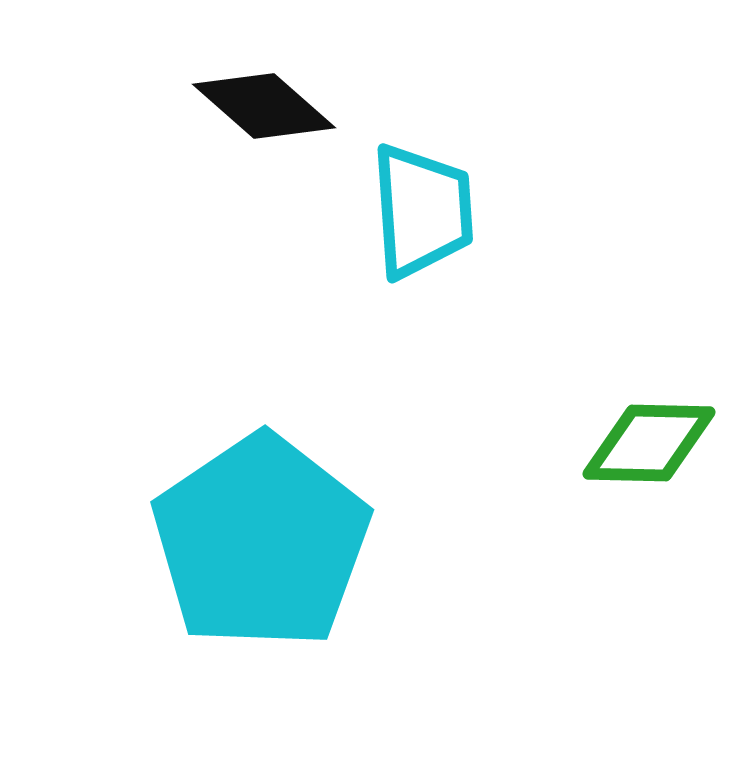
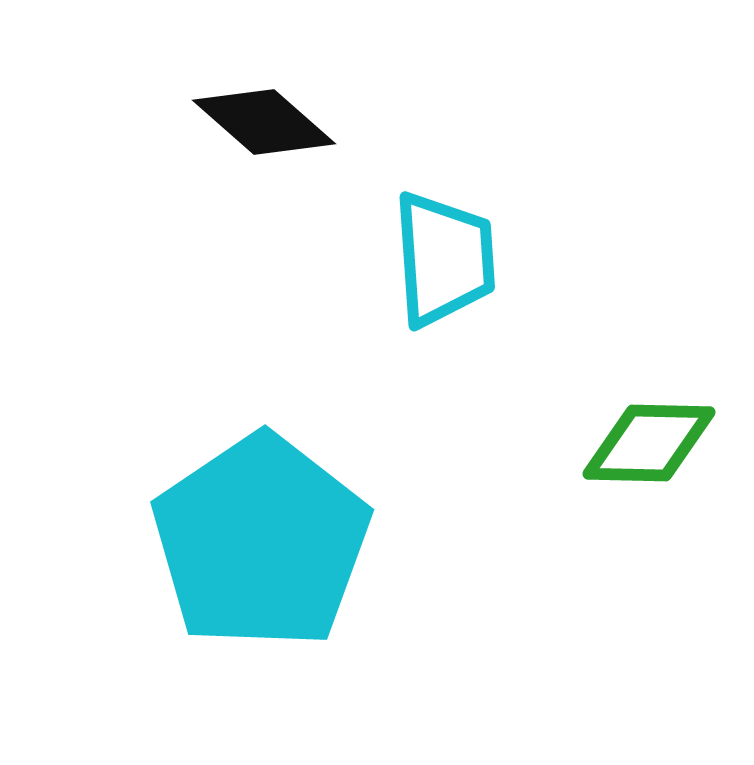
black diamond: moved 16 px down
cyan trapezoid: moved 22 px right, 48 px down
